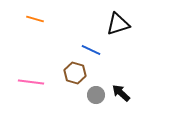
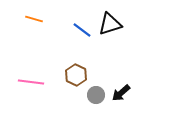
orange line: moved 1 px left
black triangle: moved 8 px left
blue line: moved 9 px left, 20 px up; rotated 12 degrees clockwise
brown hexagon: moved 1 px right, 2 px down; rotated 10 degrees clockwise
black arrow: rotated 84 degrees counterclockwise
